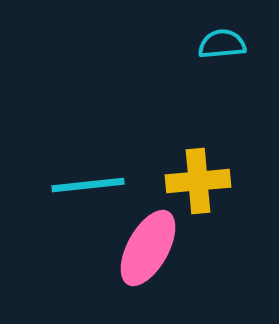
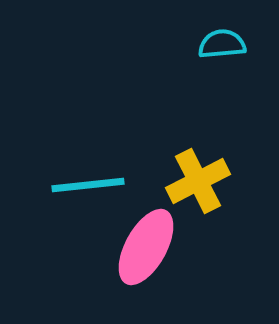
yellow cross: rotated 22 degrees counterclockwise
pink ellipse: moved 2 px left, 1 px up
